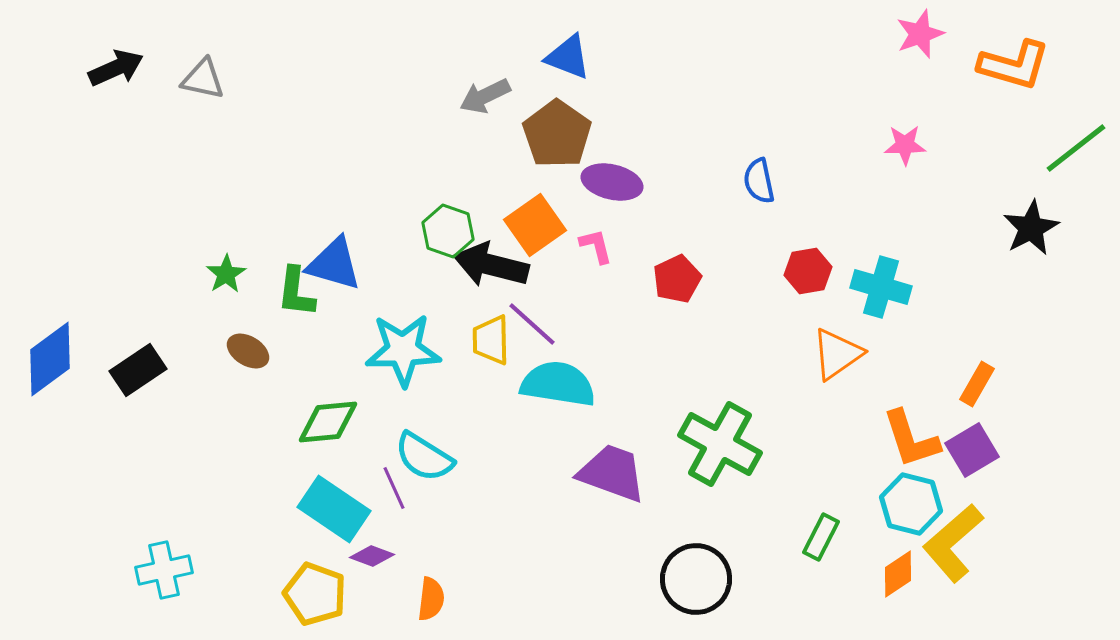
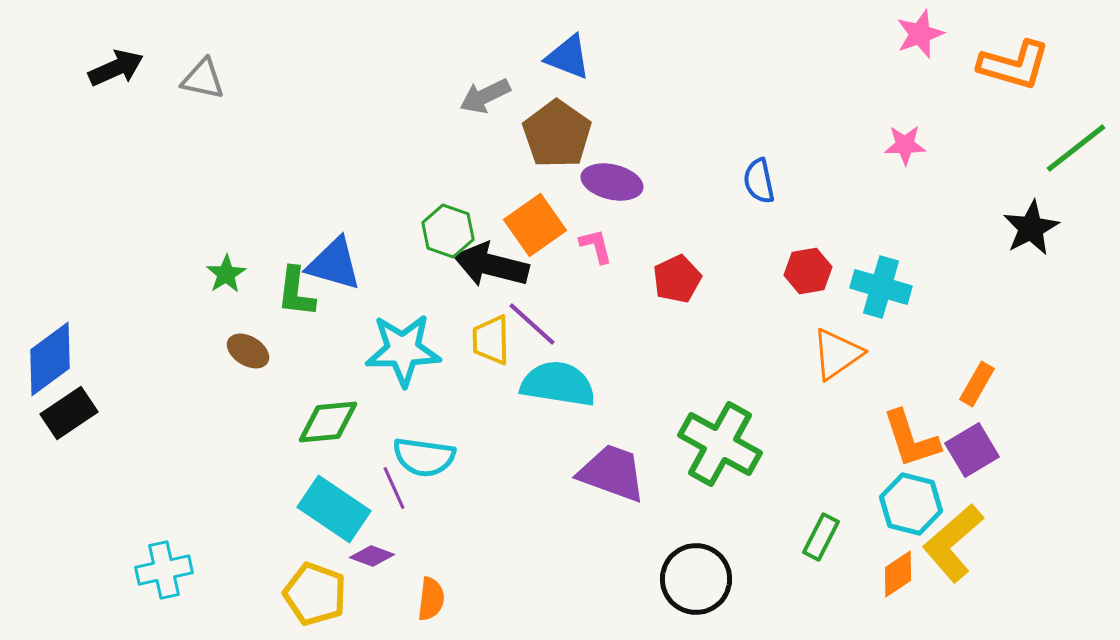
black rectangle at (138, 370): moved 69 px left, 43 px down
cyan semicircle at (424, 457): rotated 24 degrees counterclockwise
